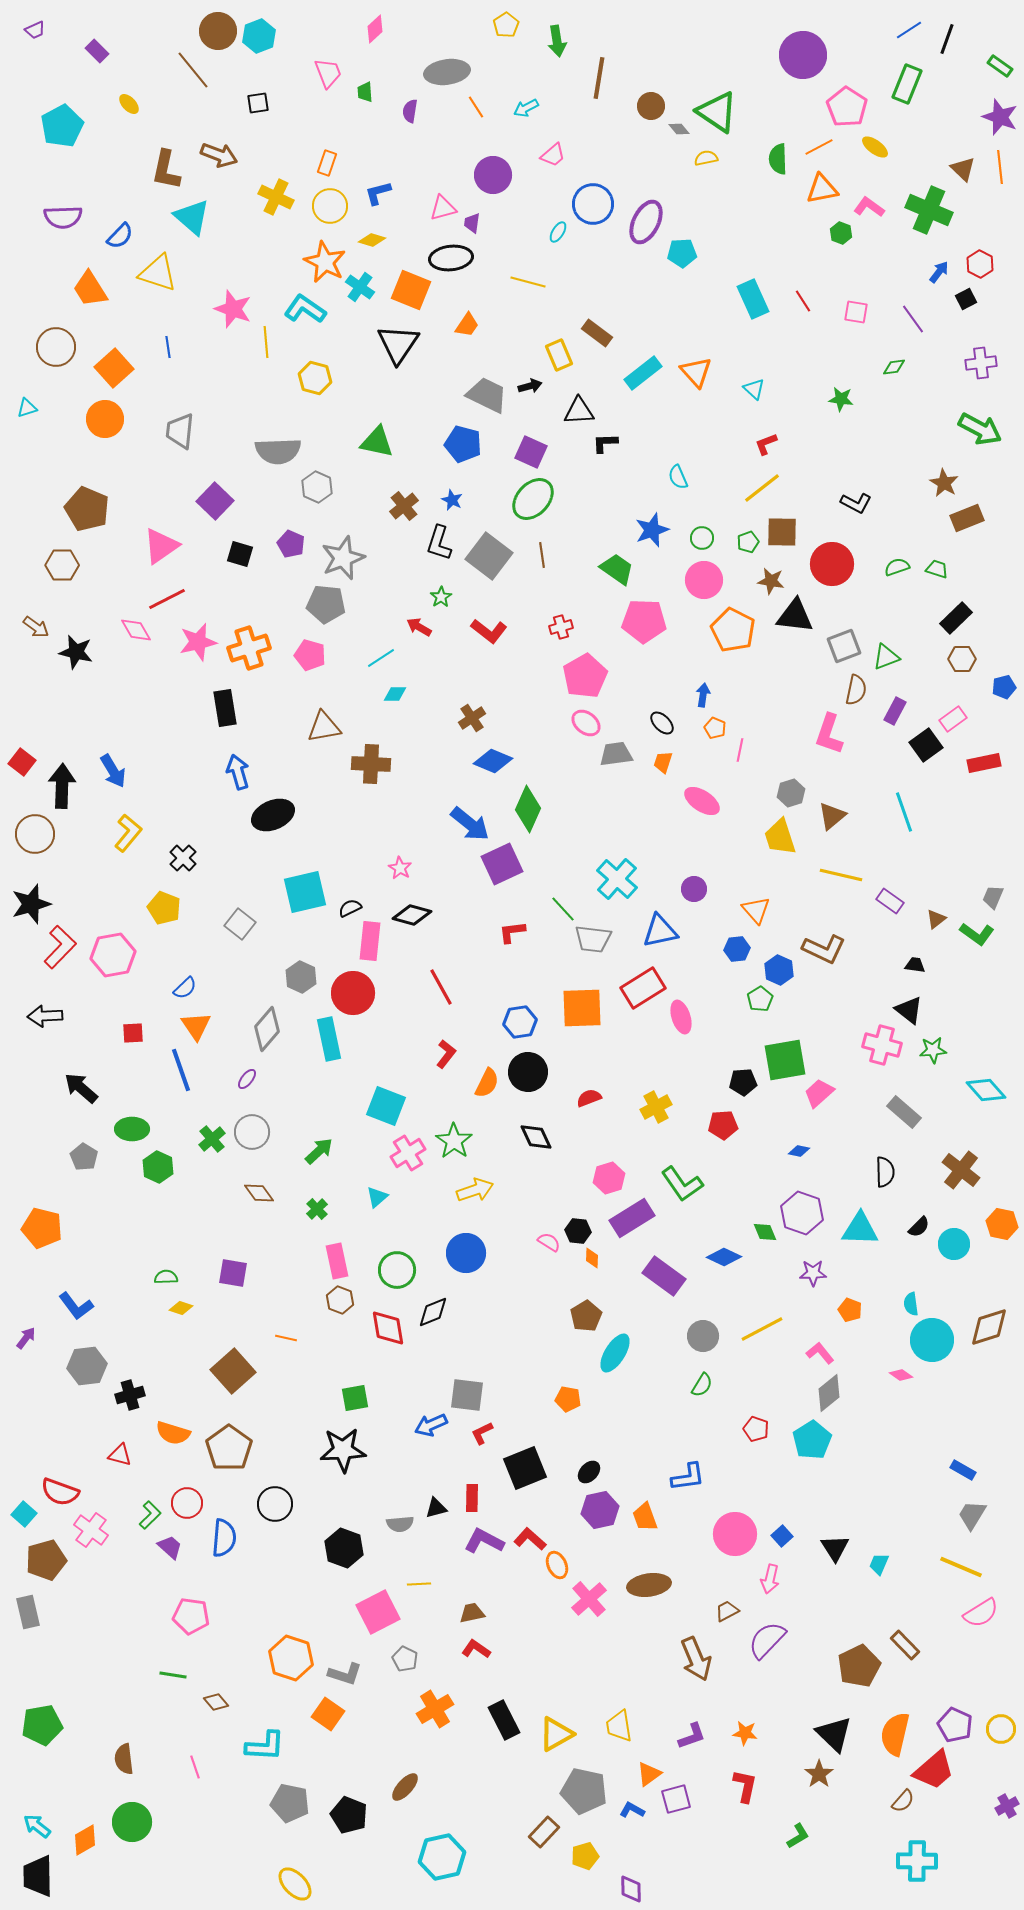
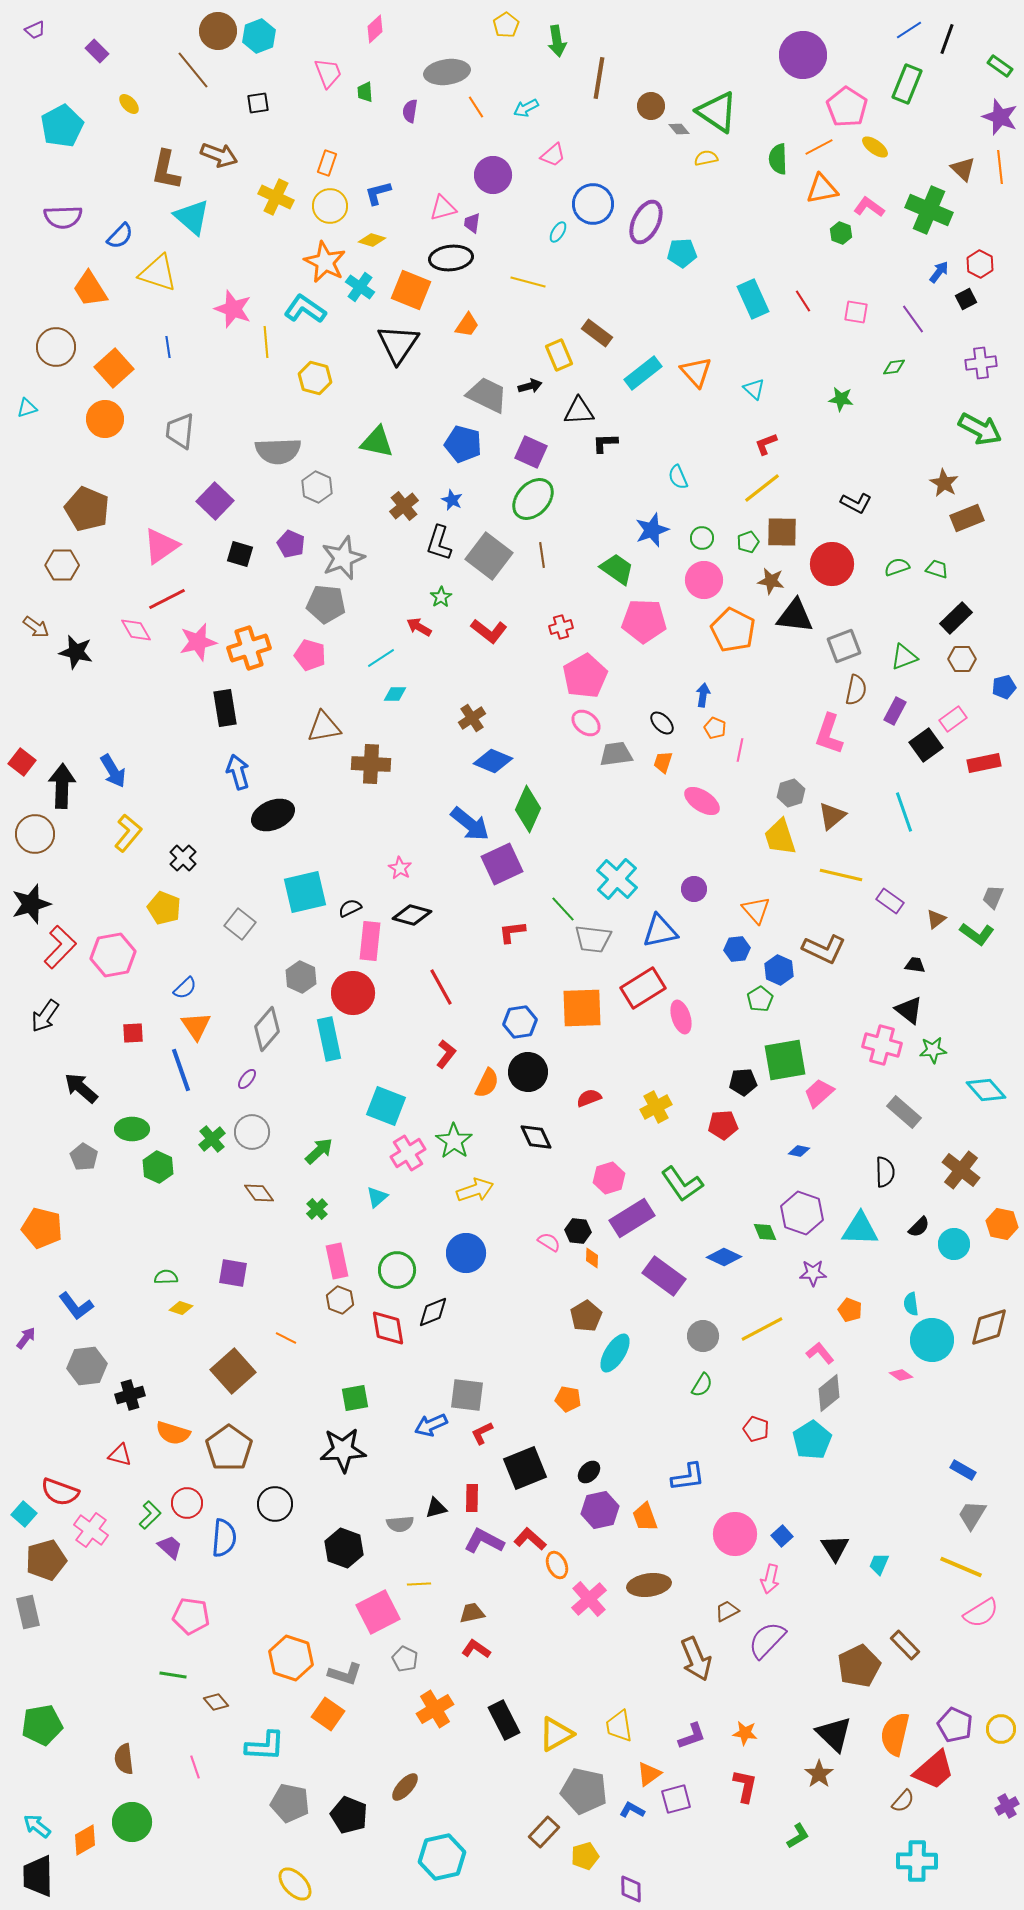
green triangle at (886, 657): moved 18 px right
black arrow at (45, 1016): rotated 52 degrees counterclockwise
orange line at (286, 1338): rotated 15 degrees clockwise
